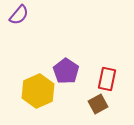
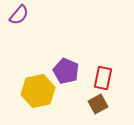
purple pentagon: rotated 10 degrees counterclockwise
red rectangle: moved 4 px left, 1 px up
yellow hexagon: rotated 12 degrees clockwise
